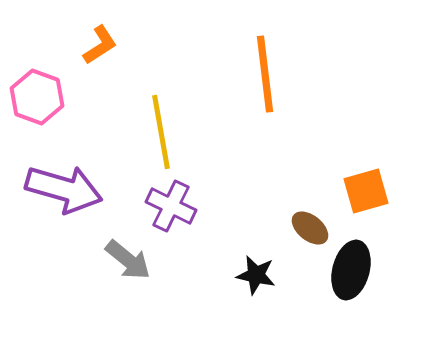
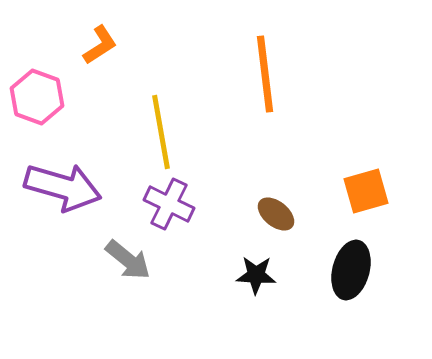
purple arrow: moved 1 px left, 2 px up
purple cross: moved 2 px left, 2 px up
brown ellipse: moved 34 px left, 14 px up
black star: rotated 9 degrees counterclockwise
